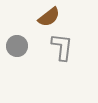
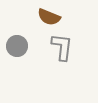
brown semicircle: rotated 60 degrees clockwise
